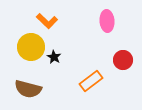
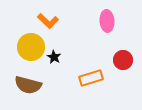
orange L-shape: moved 1 px right
orange rectangle: moved 3 px up; rotated 20 degrees clockwise
brown semicircle: moved 4 px up
